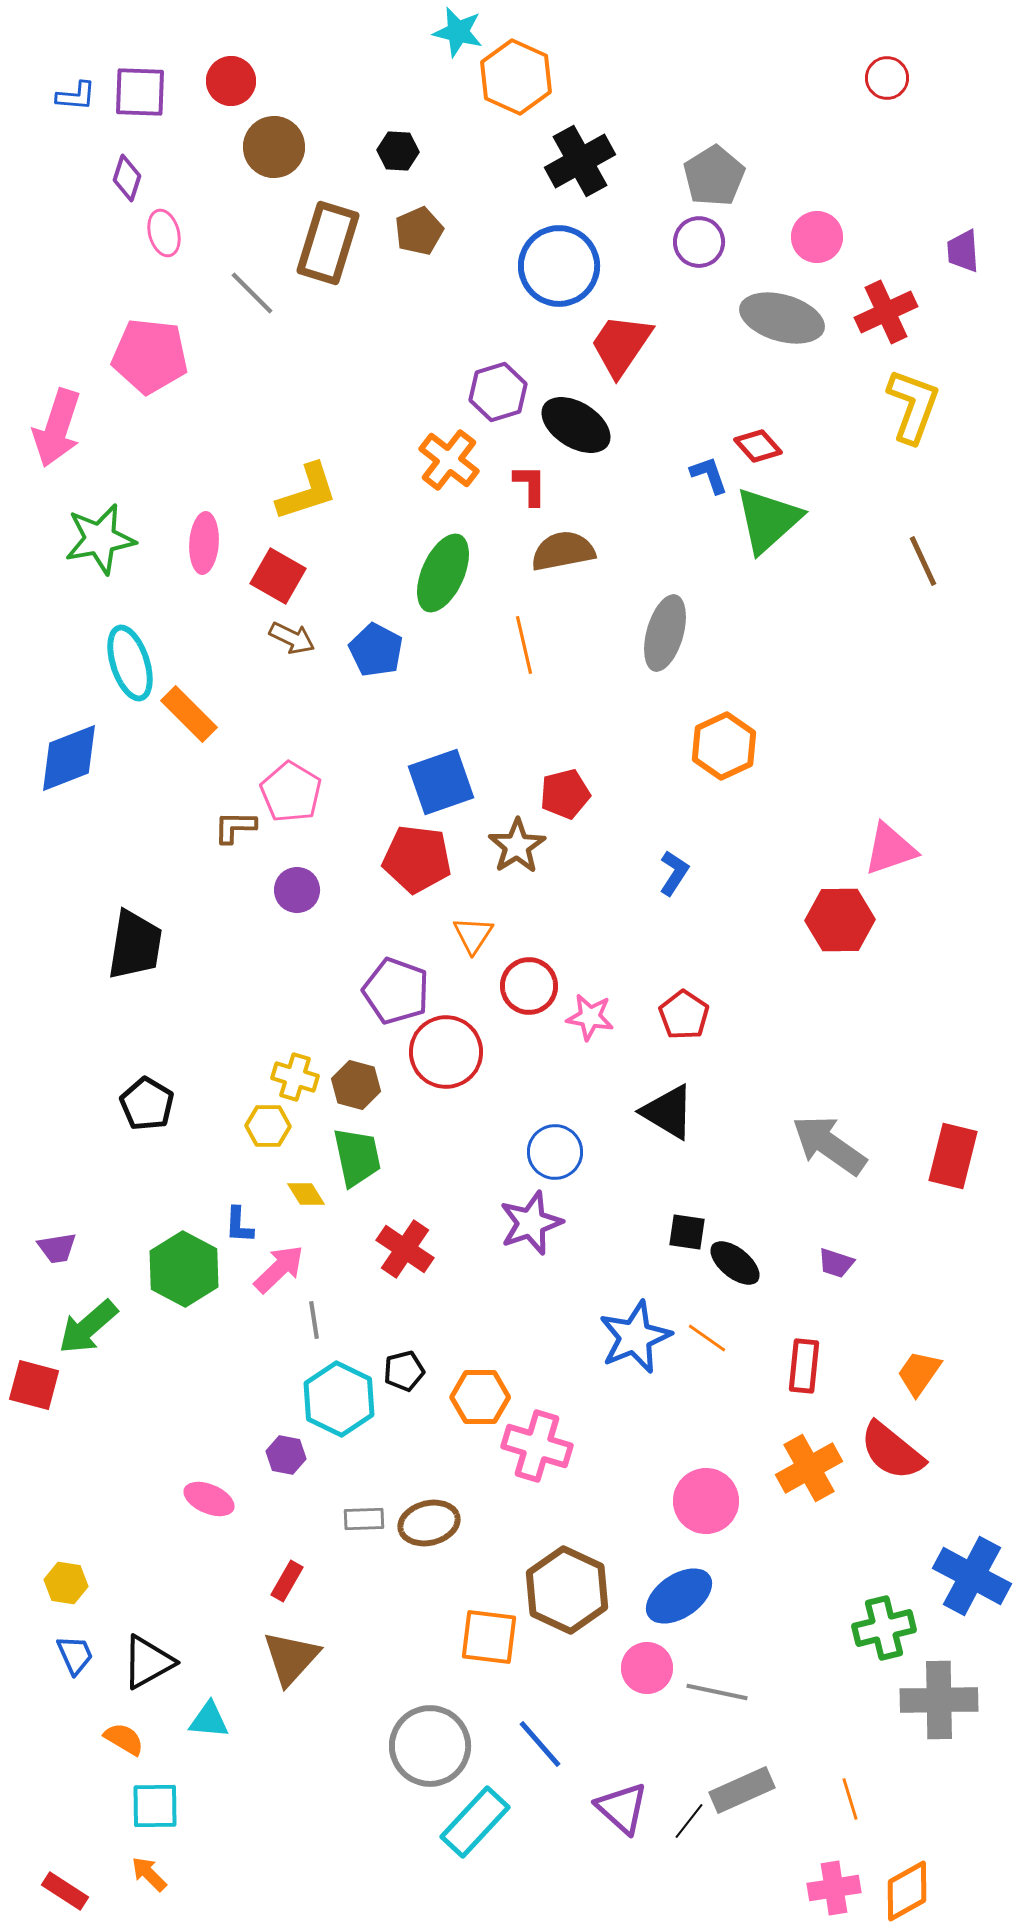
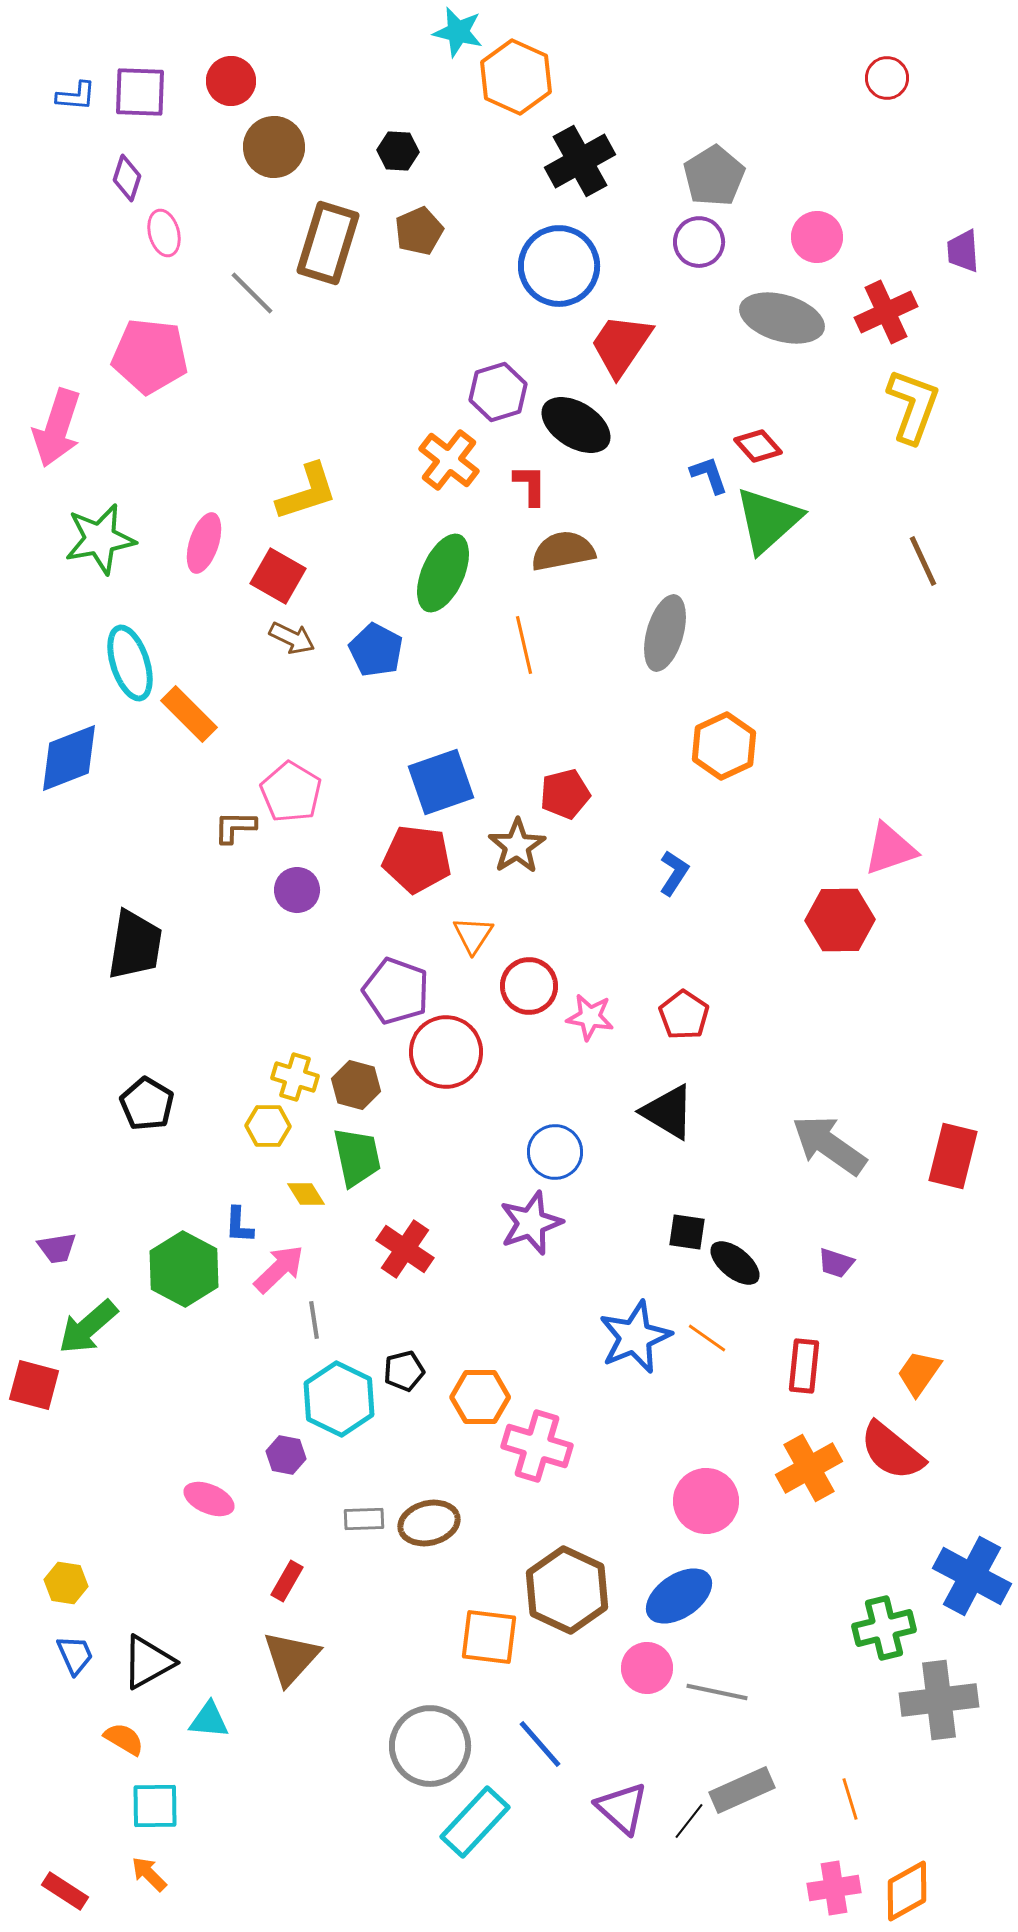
pink ellipse at (204, 543): rotated 14 degrees clockwise
gray cross at (939, 1700): rotated 6 degrees counterclockwise
